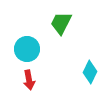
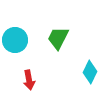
green trapezoid: moved 3 px left, 15 px down
cyan circle: moved 12 px left, 9 px up
